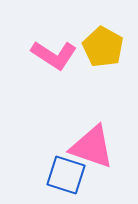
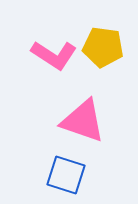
yellow pentagon: rotated 21 degrees counterclockwise
pink triangle: moved 9 px left, 26 px up
